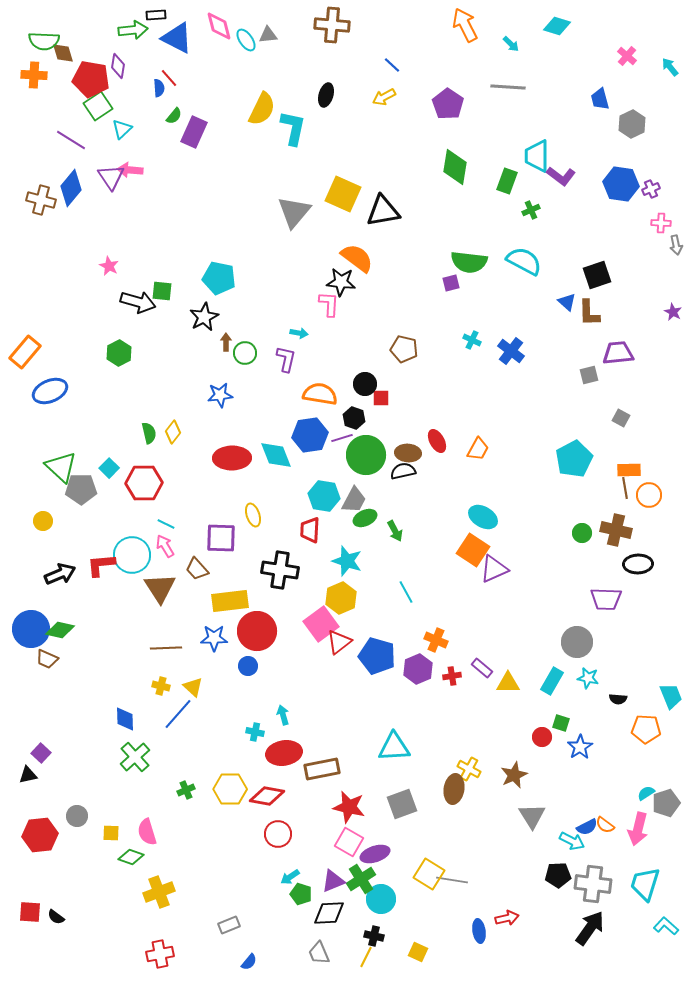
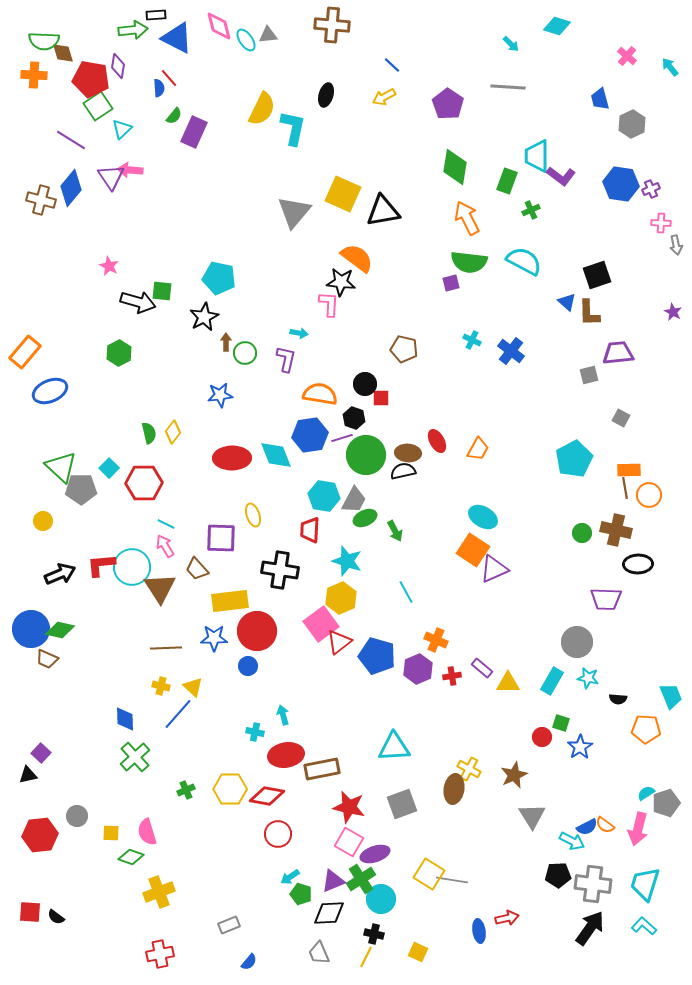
orange arrow at (465, 25): moved 2 px right, 193 px down
cyan circle at (132, 555): moved 12 px down
red ellipse at (284, 753): moved 2 px right, 2 px down
cyan L-shape at (666, 926): moved 22 px left
black cross at (374, 936): moved 2 px up
